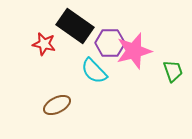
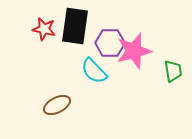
black rectangle: rotated 63 degrees clockwise
red star: moved 15 px up
green trapezoid: rotated 10 degrees clockwise
